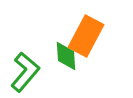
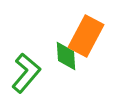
green L-shape: moved 1 px right, 1 px down
